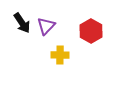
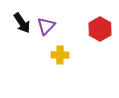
red hexagon: moved 9 px right, 2 px up
